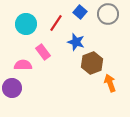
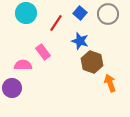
blue square: moved 1 px down
cyan circle: moved 11 px up
blue star: moved 4 px right, 1 px up
brown hexagon: moved 1 px up; rotated 20 degrees counterclockwise
